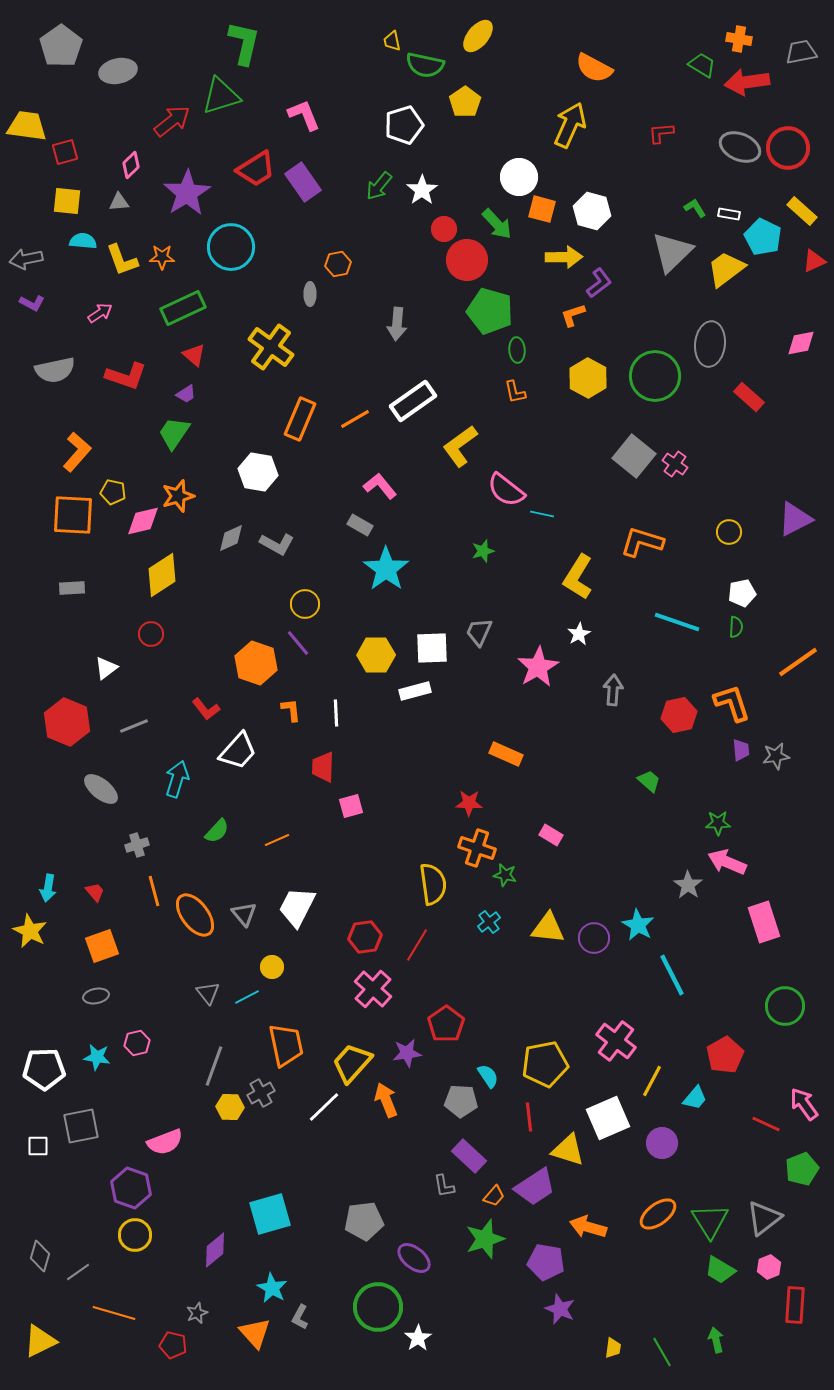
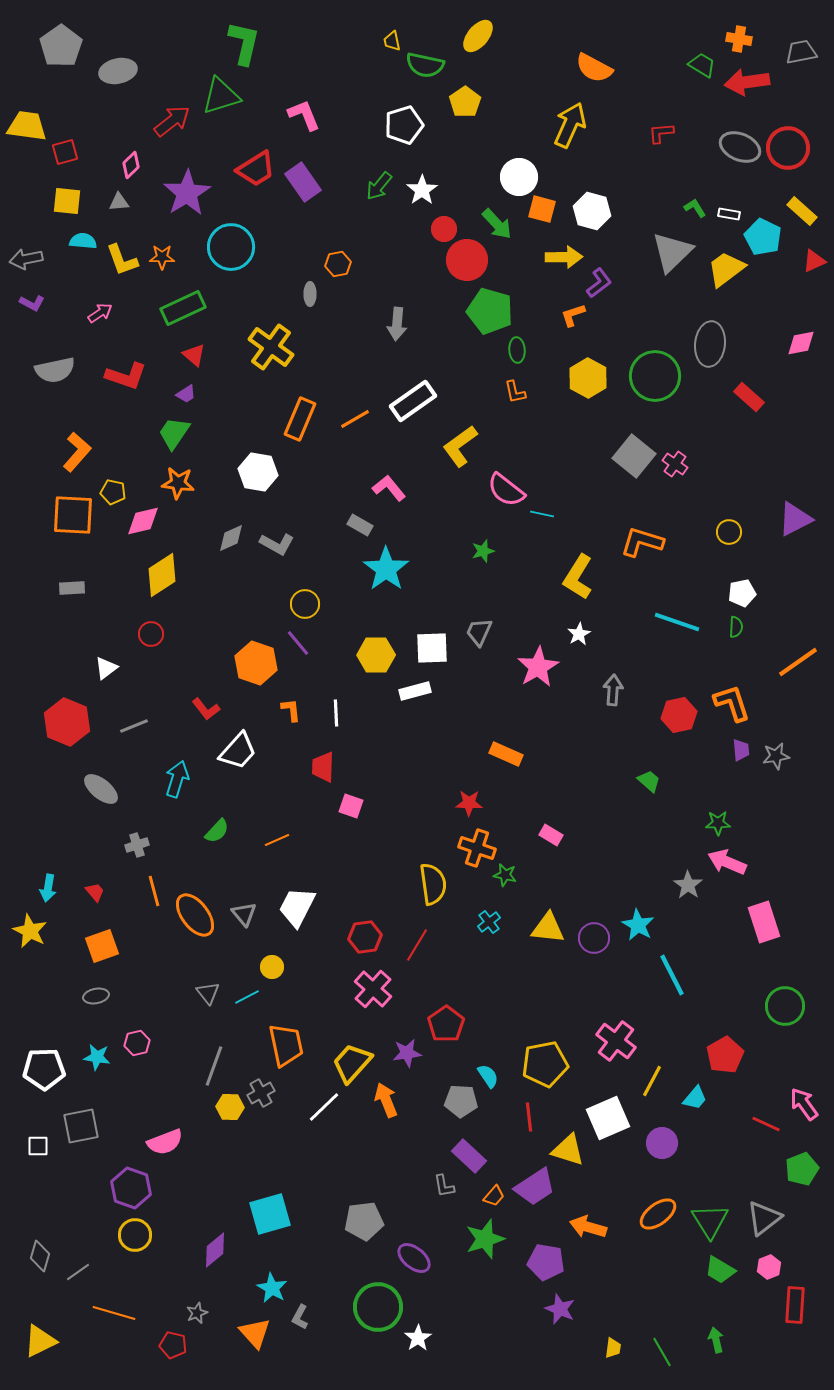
pink L-shape at (380, 486): moved 9 px right, 2 px down
orange star at (178, 496): moved 13 px up; rotated 24 degrees clockwise
pink square at (351, 806): rotated 35 degrees clockwise
